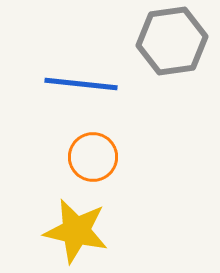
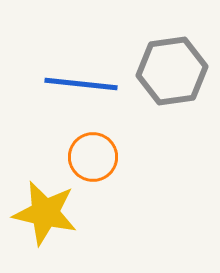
gray hexagon: moved 30 px down
yellow star: moved 31 px left, 18 px up
